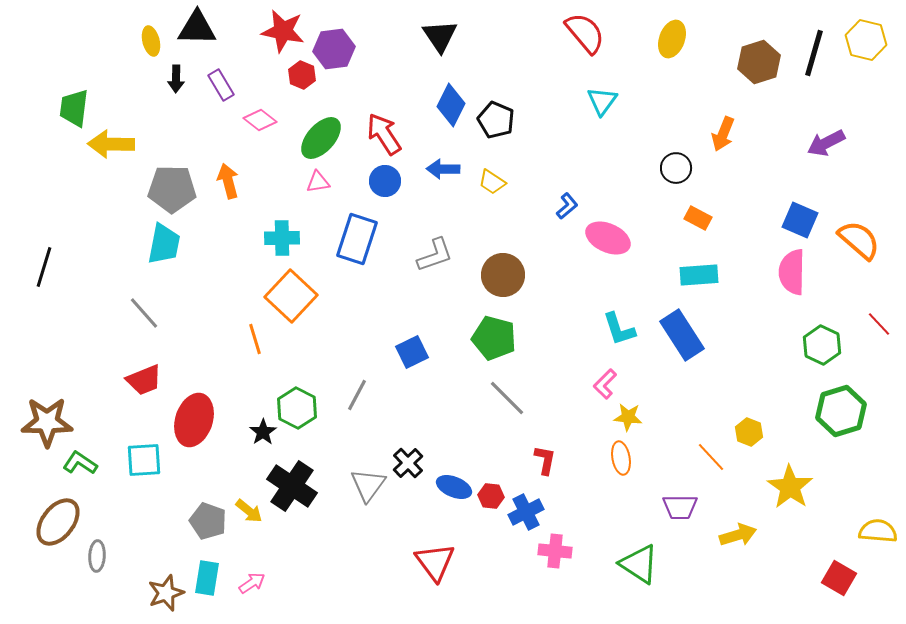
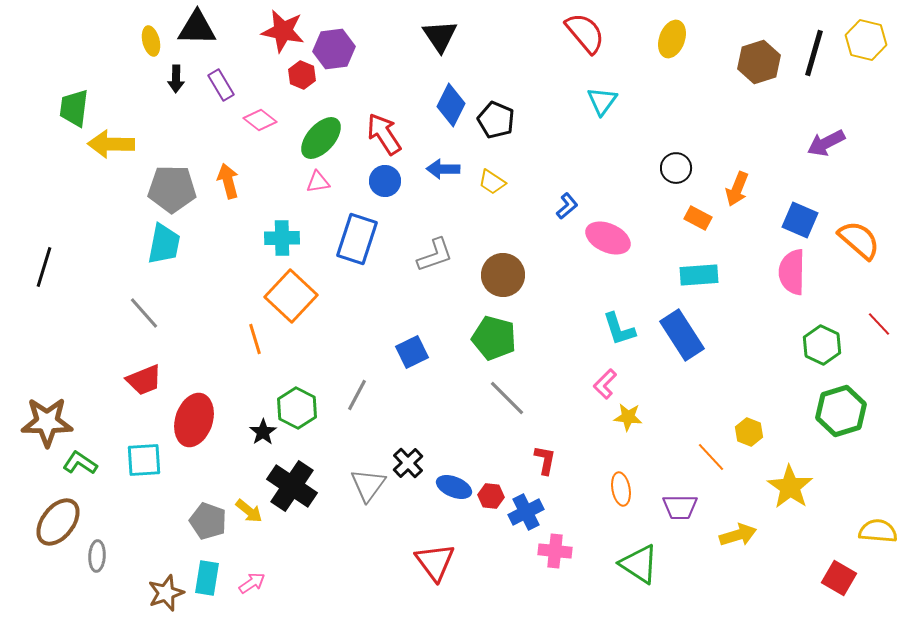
orange arrow at (723, 134): moved 14 px right, 55 px down
orange ellipse at (621, 458): moved 31 px down
